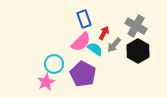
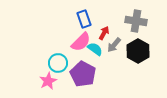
gray cross: moved 5 px up; rotated 20 degrees counterclockwise
cyan circle: moved 4 px right, 1 px up
pink star: moved 2 px right, 1 px up
